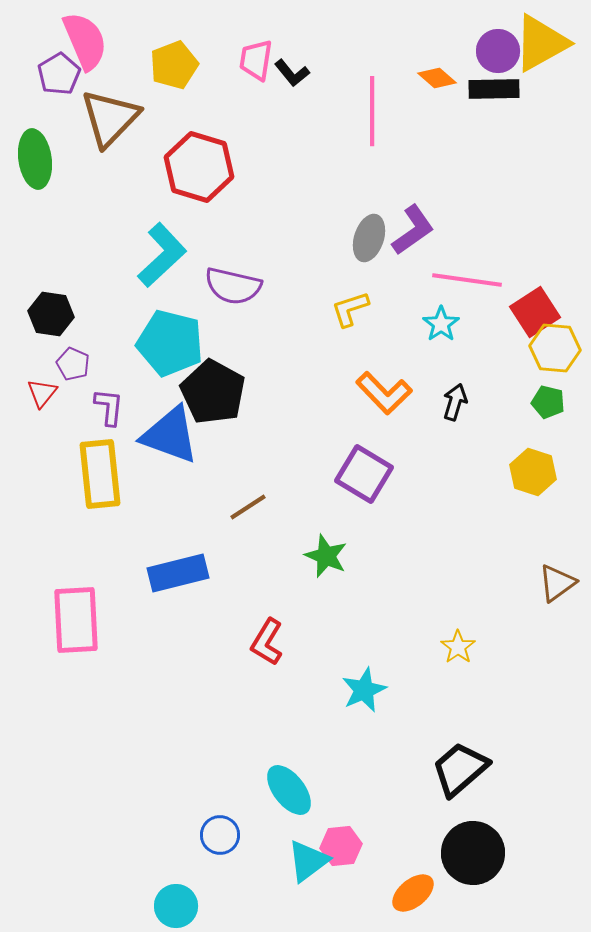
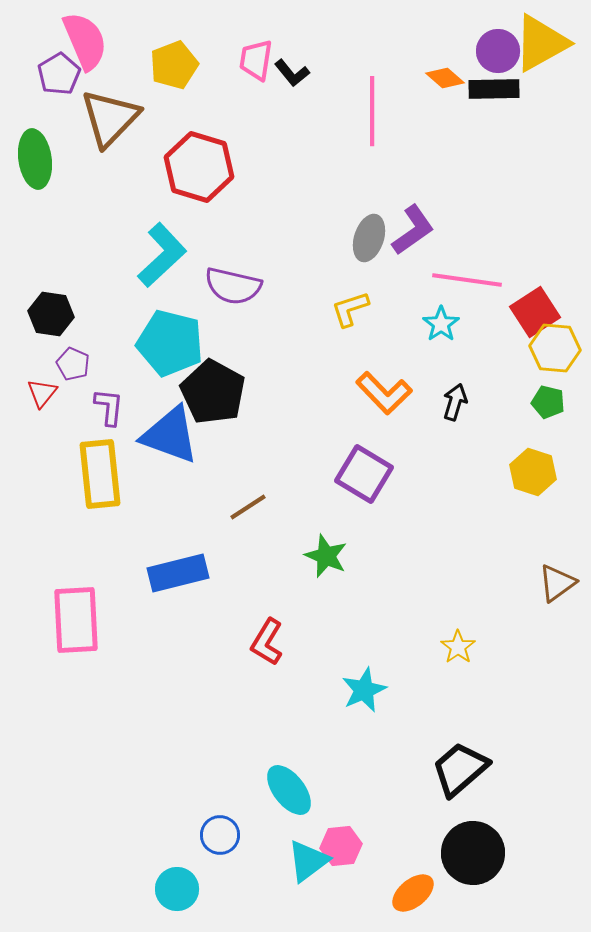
orange diamond at (437, 78): moved 8 px right
cyan circle at (176, 906): moved 1 px right, 17 px up
